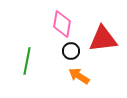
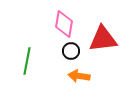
pink diamond: moved 2 px right
orange arrow: rotated 25 degrees counterclockwise
